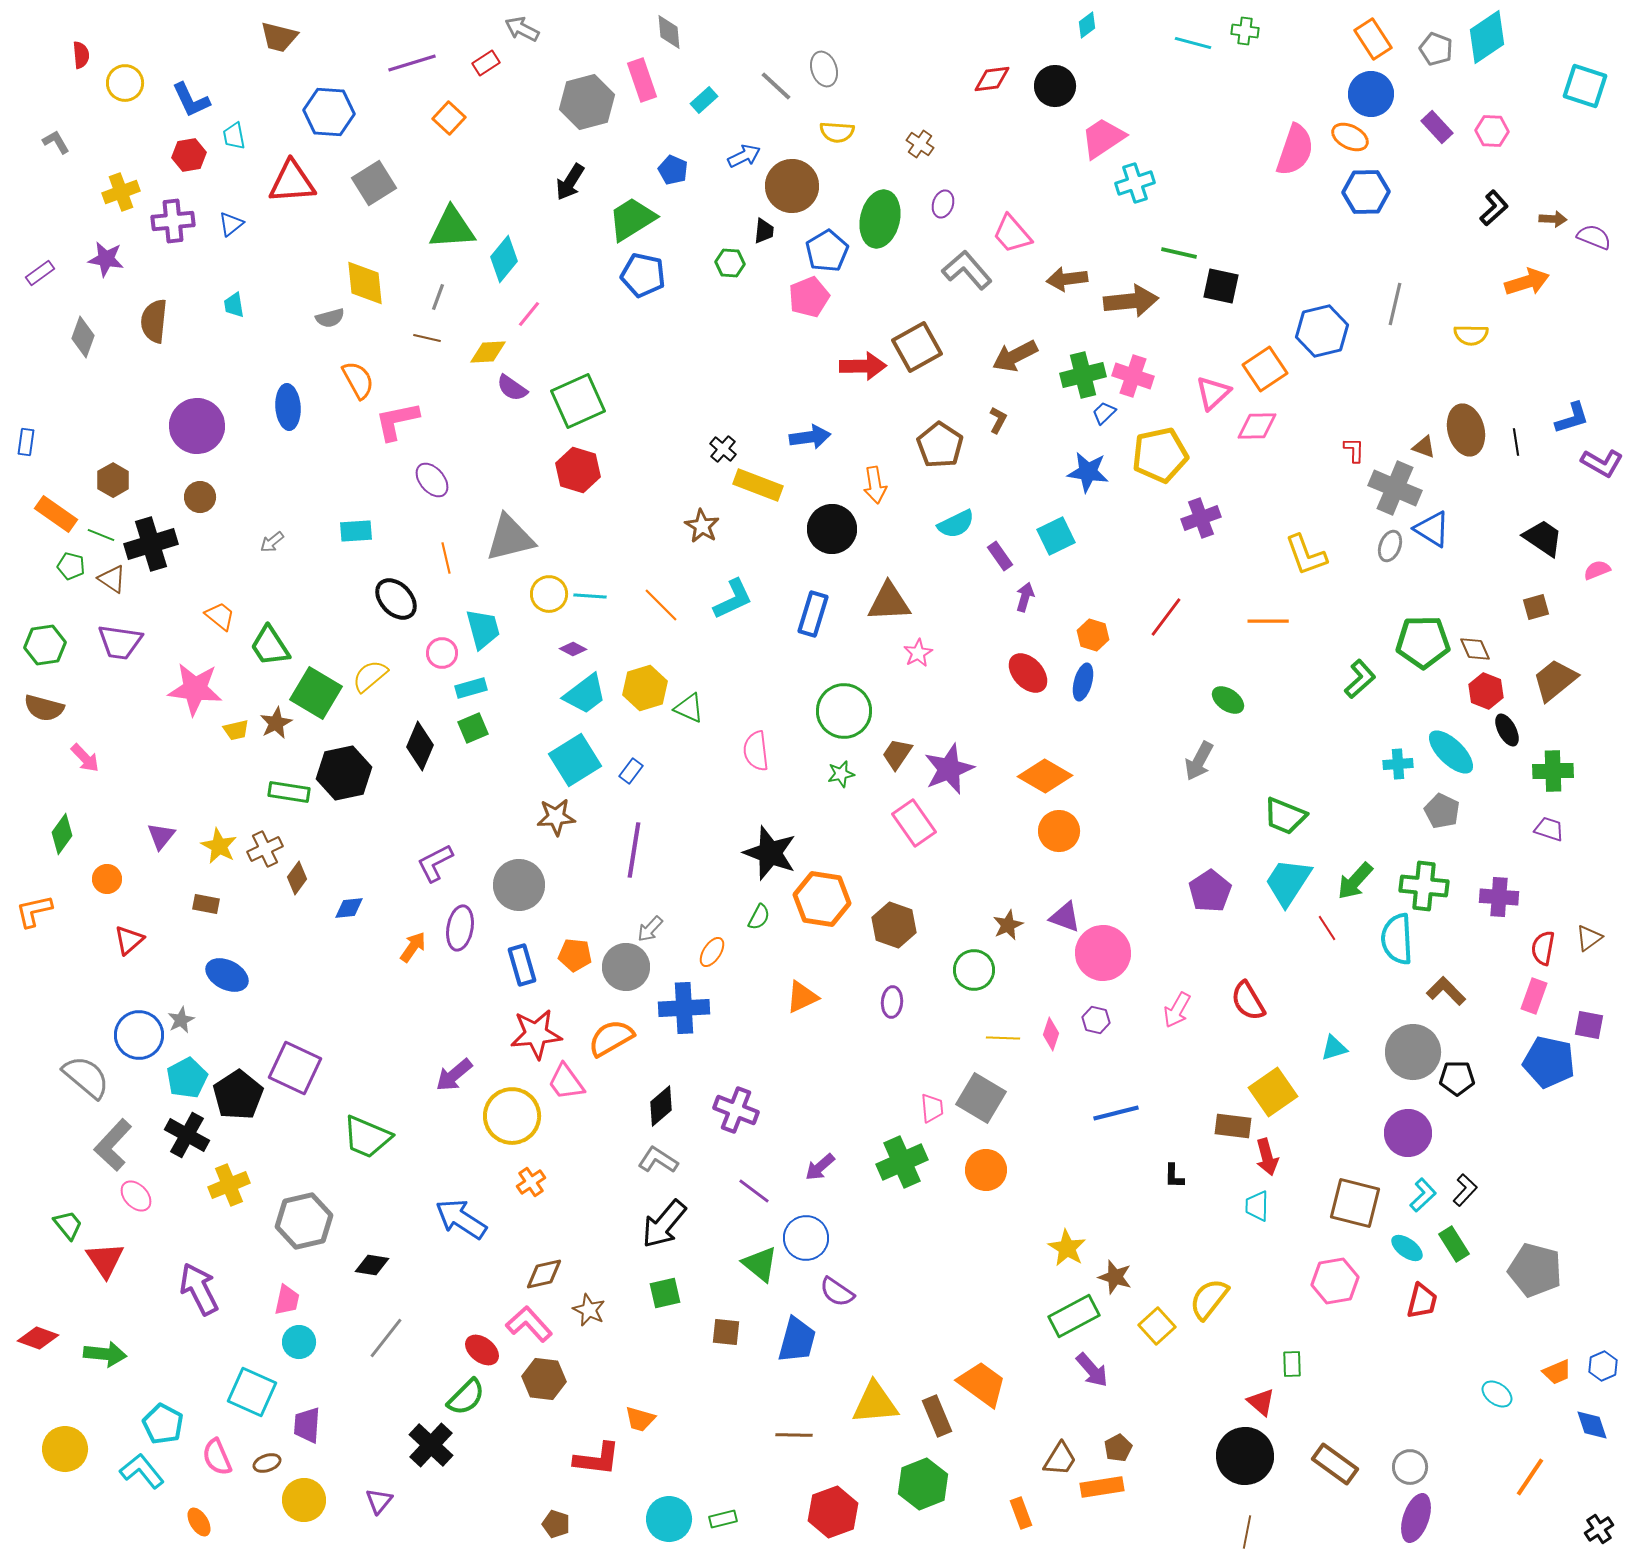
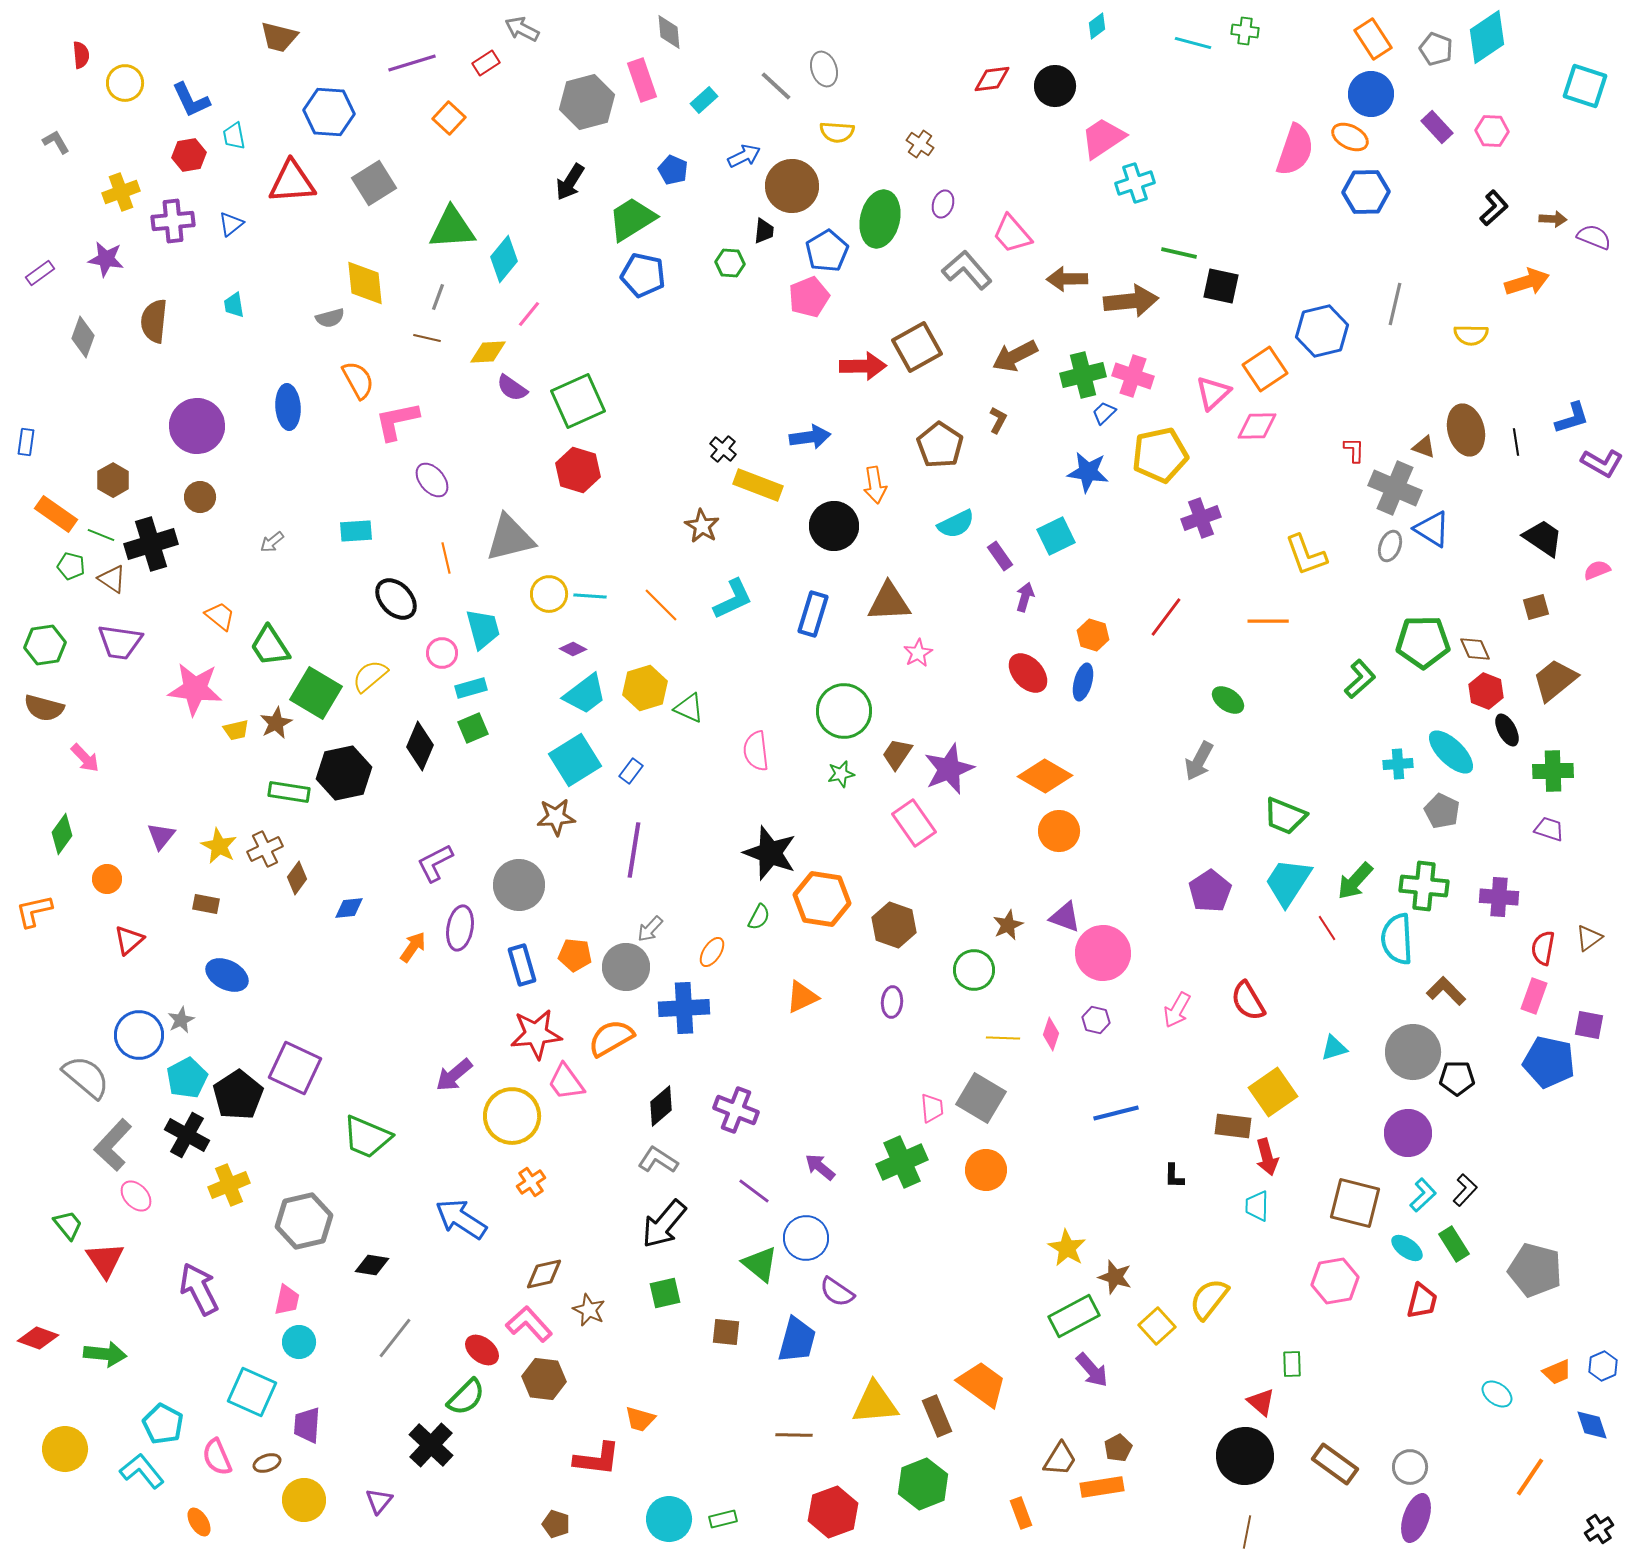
cyan diamond at (1087, 25): moved 10 px right, 1 px down
brown arrow at (1067, 279): rotated 6 degrees clockwise
black circle at (832, 529): moved 2 px right, 3 px up
purple arrow at (820, 1167): rotated 80 degrees clockwise
gray line at (386, 1338): moved 9 px right
